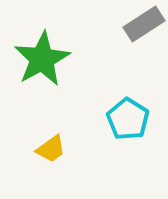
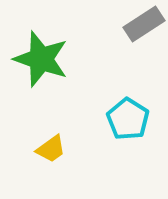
green star: moved 1 px left; rotated 24 degrees counterclockwise
